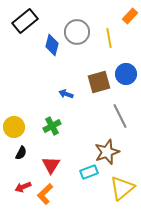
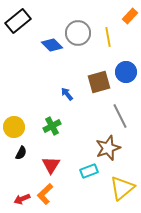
black rectangle: moved 7 px left
gray circle: moved 1 px right, 1 px down
yellow line: moved 1 px left, 1 px up
blue diamond: rotated 60 degrees counterclockwise
blue circle: moved 2 px up
blue arrow: moved 1 px right; rotated 32 degrees clockwise
brown star: moved 1 px right, 4 px up
cyan rectangle: moved 1 px up
red arrow: moved 1 px left, 12 px down
